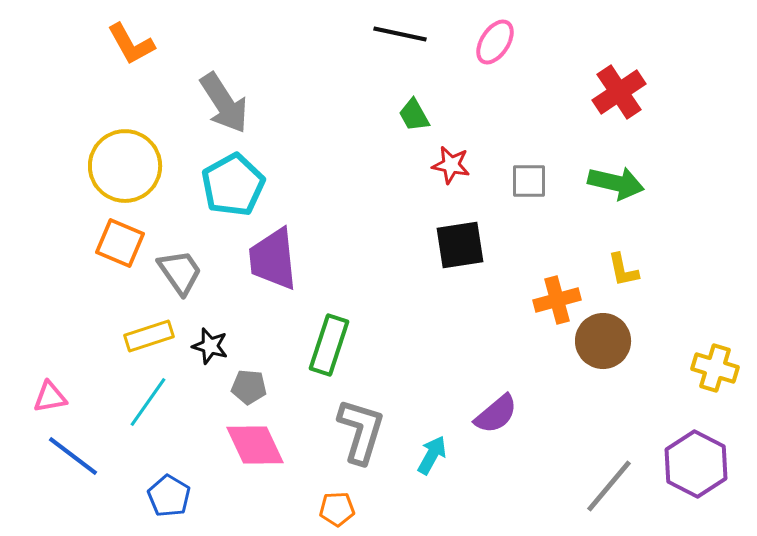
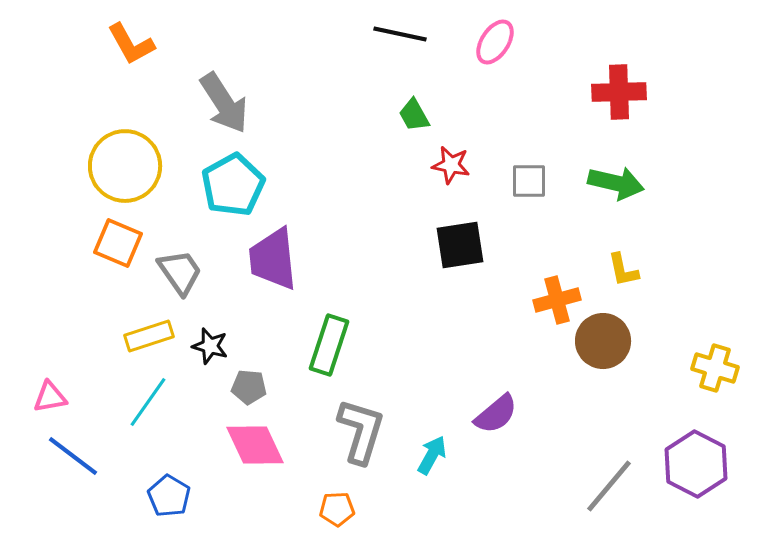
red cross: rotated 32 degrees clockwise
orange square: moved 2 px left
